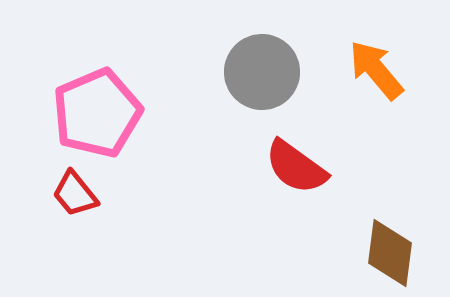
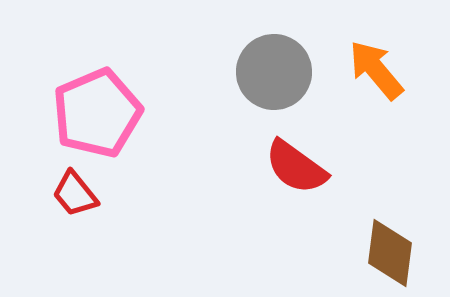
gray circle: moved 12 px right
